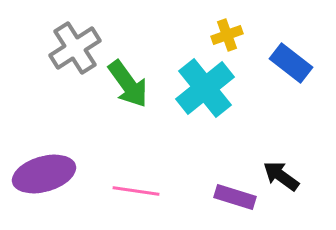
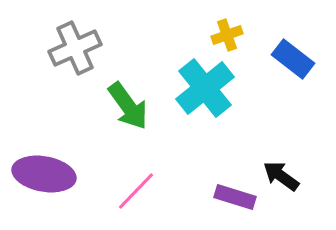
gray cross: rotated 9 degrees clockwise
blue rectangle: moved 2 px right, 4 px up
green arrow: moved 22 px down
purple ellipse: rotated 26 degrees clockwise
pink line: rotated 54 degrees counterclockwise
